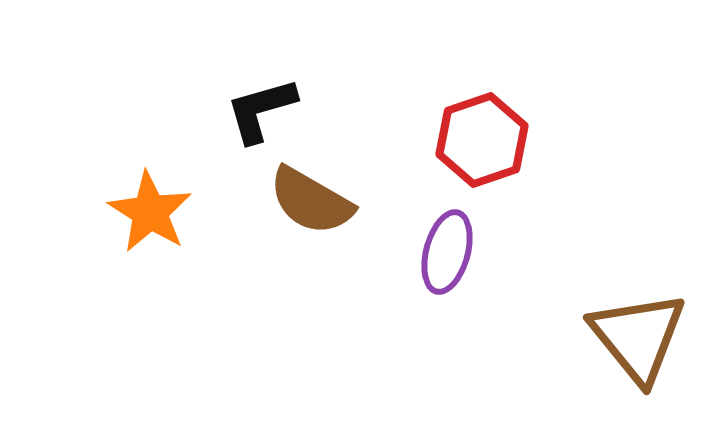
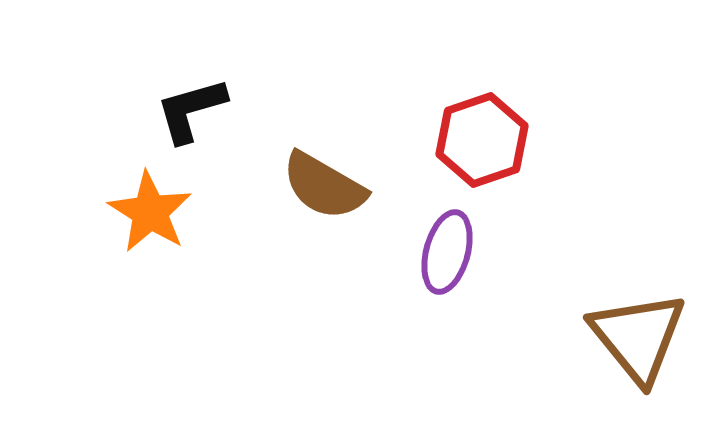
black L-shape: moved 70 px left
brown semicircle: moved 13 px right, 15 px up
